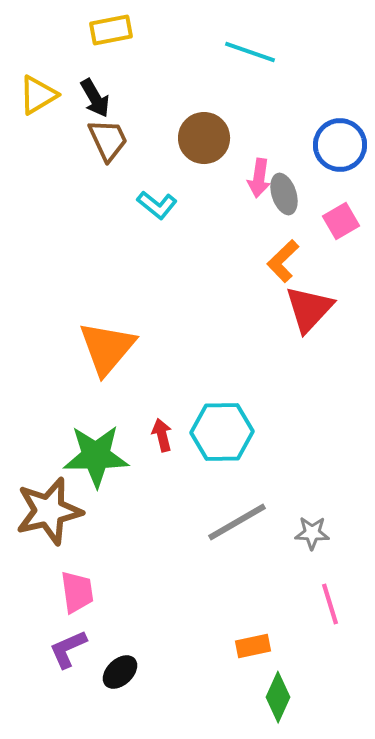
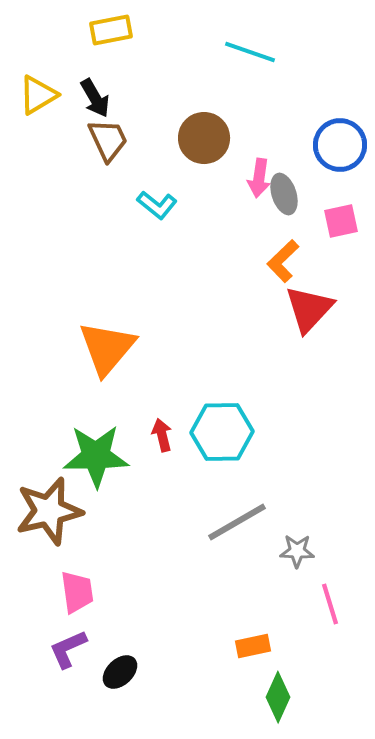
pink square: rotated 18 degrees clockwise
gray star: moved 15 px left, 18 px down
